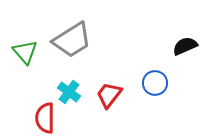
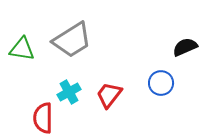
black semicircle: moved 1 px down
green triangle: moved 3 px left, 3 px up; rotated 40 degrees counterclockwise
blue circle: moved 6 px right
cyan cross: rotated 25 degrees clockwise
red semicircle: moved 2 px left
